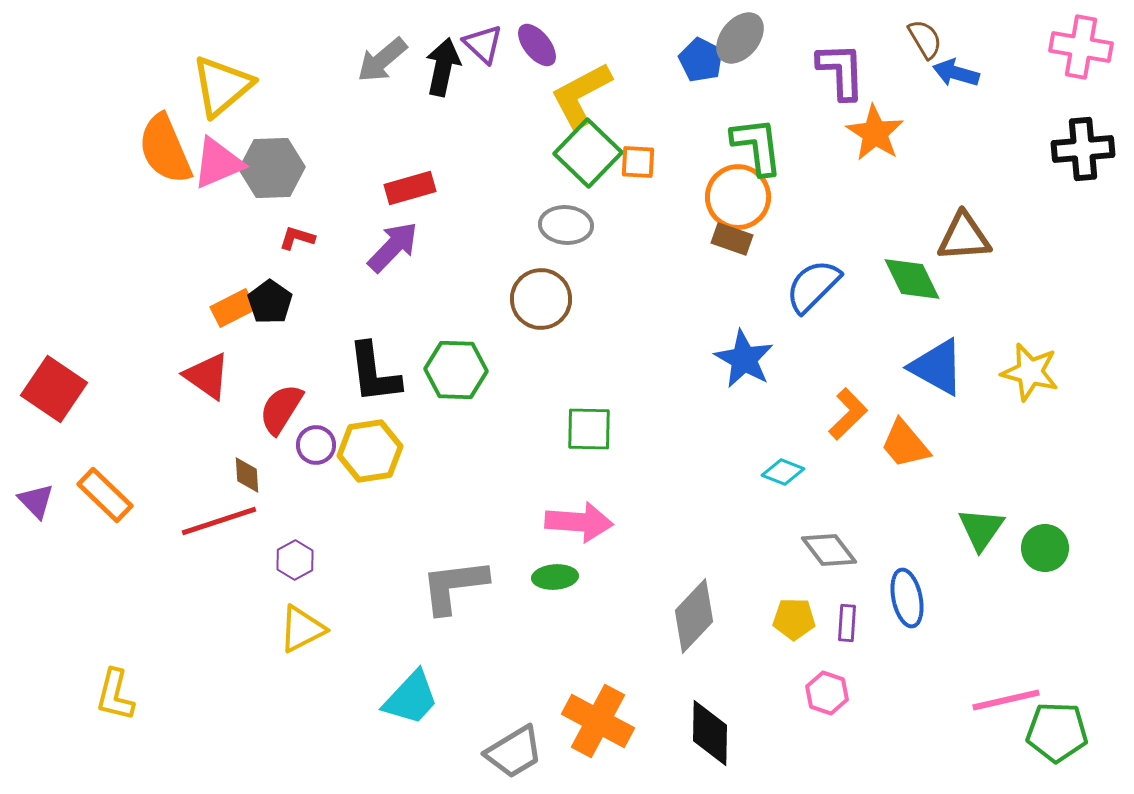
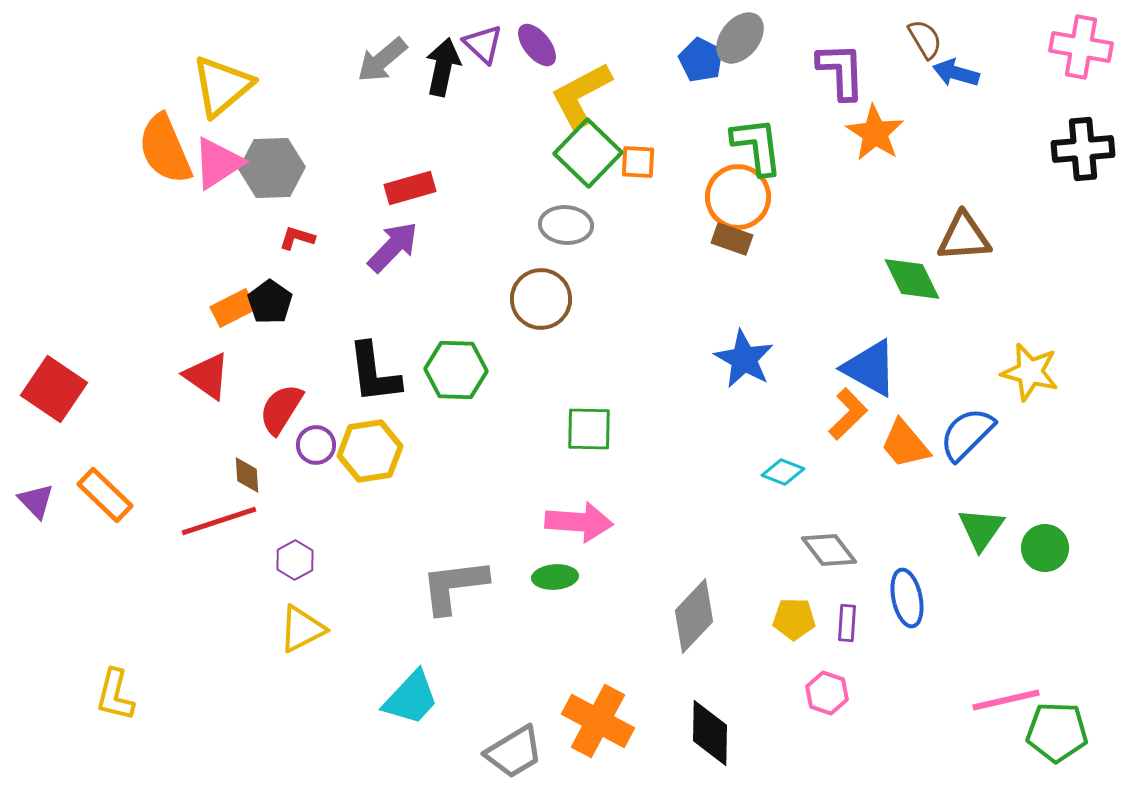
pink triangle at (218, 163): rotated 10 degrees counterclockwise
blue semicircle at (813, 286): moved 154 px right, 148 px down
blue triangle at (937, 367): moved 67 px left, 1 px down
